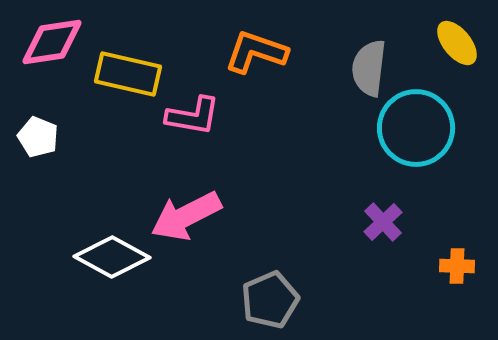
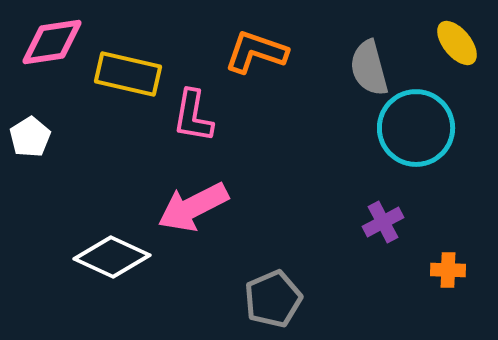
gray semicircle: rotated 22 degrees counterclockwise
pink L-shape: rotated 90 degrees clockwise
white pentagon: moved 8 px left; rotated 18 degrees clockwise
pink arrow: moved 7 px right, 9 px up
purple cross: rotated 15 degrees clockwise
white diamond: rotated 4 degrees counterclockwise
orange cross: moved 9 px left, 4 px down
gray pentagon: moved 3 px right, 1 px up
